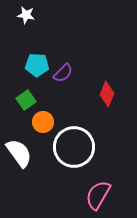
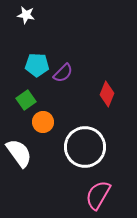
white circle: moved 11 px right
